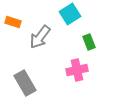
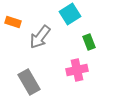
gray rectangle: moved 4 px right, 1 px up
